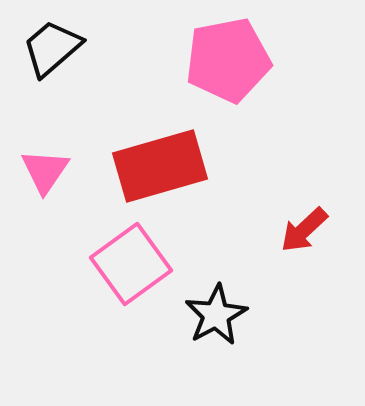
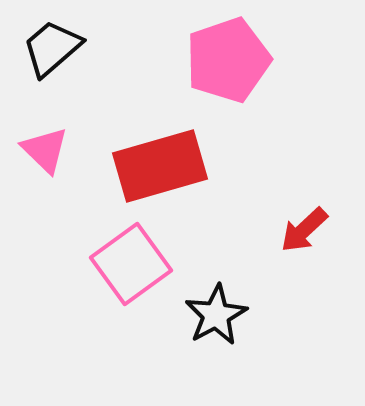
pink pentagon: rotated 8 degrees counterclockwise
pink triangle: moved 21 px up; rotated 20 degrees counterclockwise
